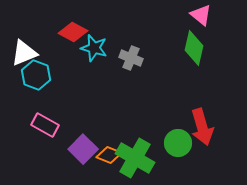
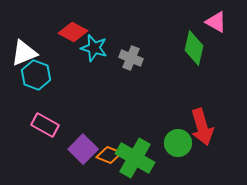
pink triangle: moved 15 px right, 7 px down; rotated 10 degrees counterclockwise
